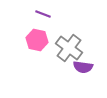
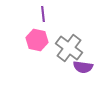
purple line: rotated 63 degrees clockwise
